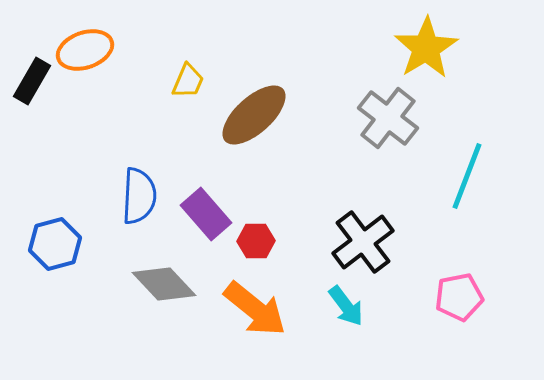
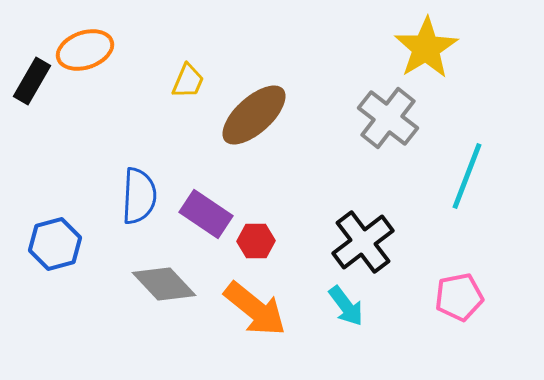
purple rectangle: rotated 15 degrees counterclockwise
